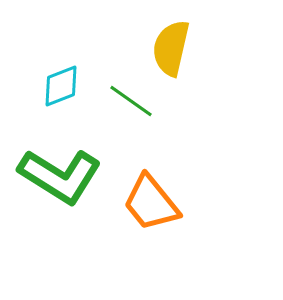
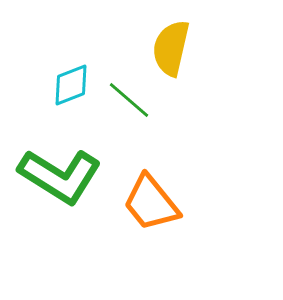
cyan diamond: moved 10 px right, 1 px up
green line: moved 2 px left, 1 px up; rotated 6 degrees clockwise
